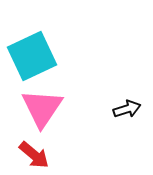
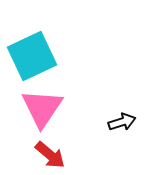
black arrow: moved 5 px left, 13 px down
red arrow: moved 16 px right
